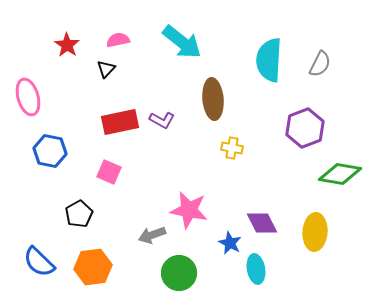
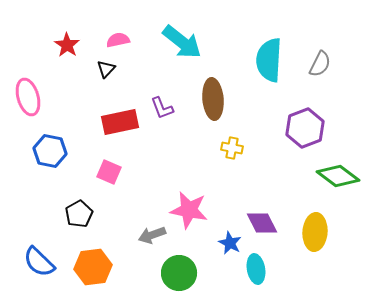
purple L-shape: moved 12 px up; rotated 40 degrees clockwise
green diamond: moved 2 px left, 2 px down; rotated 27 degrees clockwise
